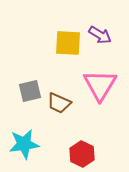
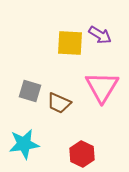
yellow square: moved 2 px right
pink triangle: moved 2 px right, 2 px down
gray square: rotated 30 degrees clockwise
